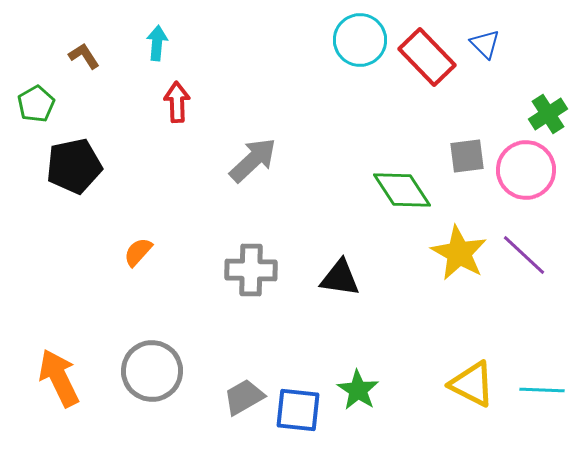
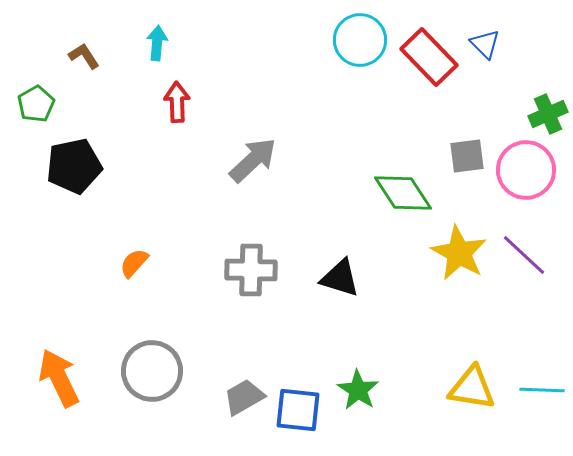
red rectangle: moved 2 px right
green cross: rotated 9 degrees clockwise
green diamond: moved 1 px right, 3 px down
orange semicircle: moved 4 px left, 11 px down
black triangle: rotated 9 degrees clockwise
yellow triangle: moved 4 px down; rotated 18 degrees counterclockwise
